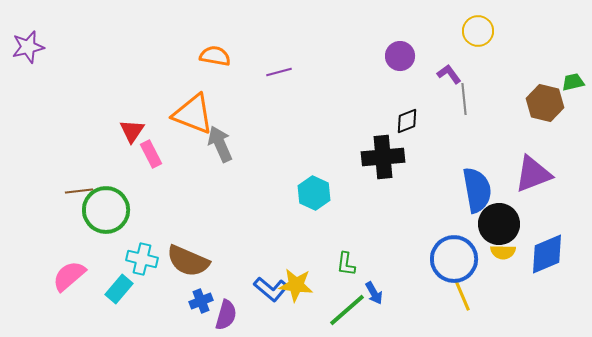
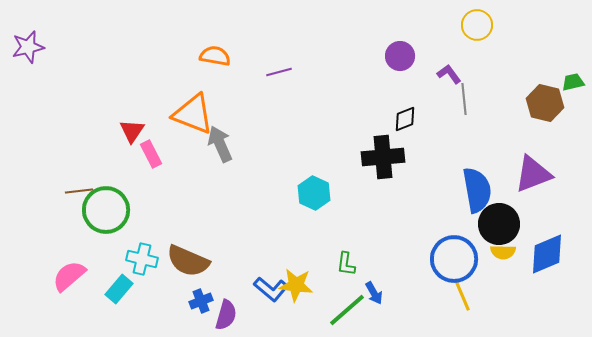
yellow circle: moved 1 px left, 6 px up
black diamond: moved 2 px left, 2 px up
